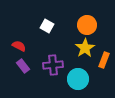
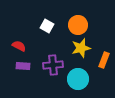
orange circle: moved 9 px left
yellow star: moved 4 px left; rotated 18 degrees clockwise
purple rectangle: rotated 48 degrees counterclockwise
